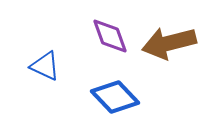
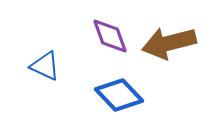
blue diamond: moved 4 px right, 2 px up
